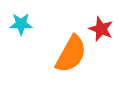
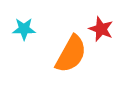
cyan star: moved 3 px right, 5 px down
